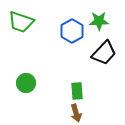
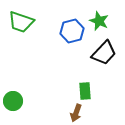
green star: rotated 24 degrees clockwise
blue hexagon: rotated 15 degrees clockwise
green circle: moved 13 px left, 18 px down
green rectangle: moved 8 px right
brown arrow: rotated 36 degrees clockwise
